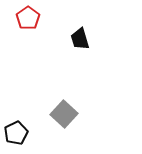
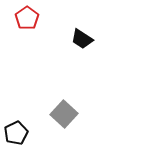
red pentagon: moved 1 px left
black trapezoid: moved 2 px right; rotated 40 degrees counterclockwise
